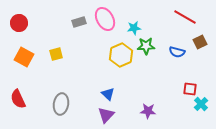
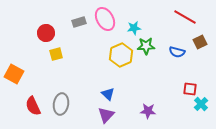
red circle: moved 27 px right, 10 px down
orange square: moved 10 px left, 17 px down
red semicircle: moved 15 px right, 7 px down
